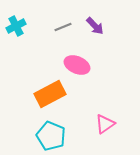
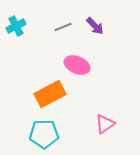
cyan pentagon: moved 7 px left, 2 px up; rotated 24 degrees counterclockwise
